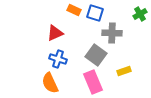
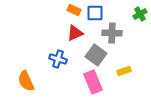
blue square: rotated 18 degrees counterclockwise
red triangle: moved 20 px right
orange semicircle: moved 24 px left, 2 px up
